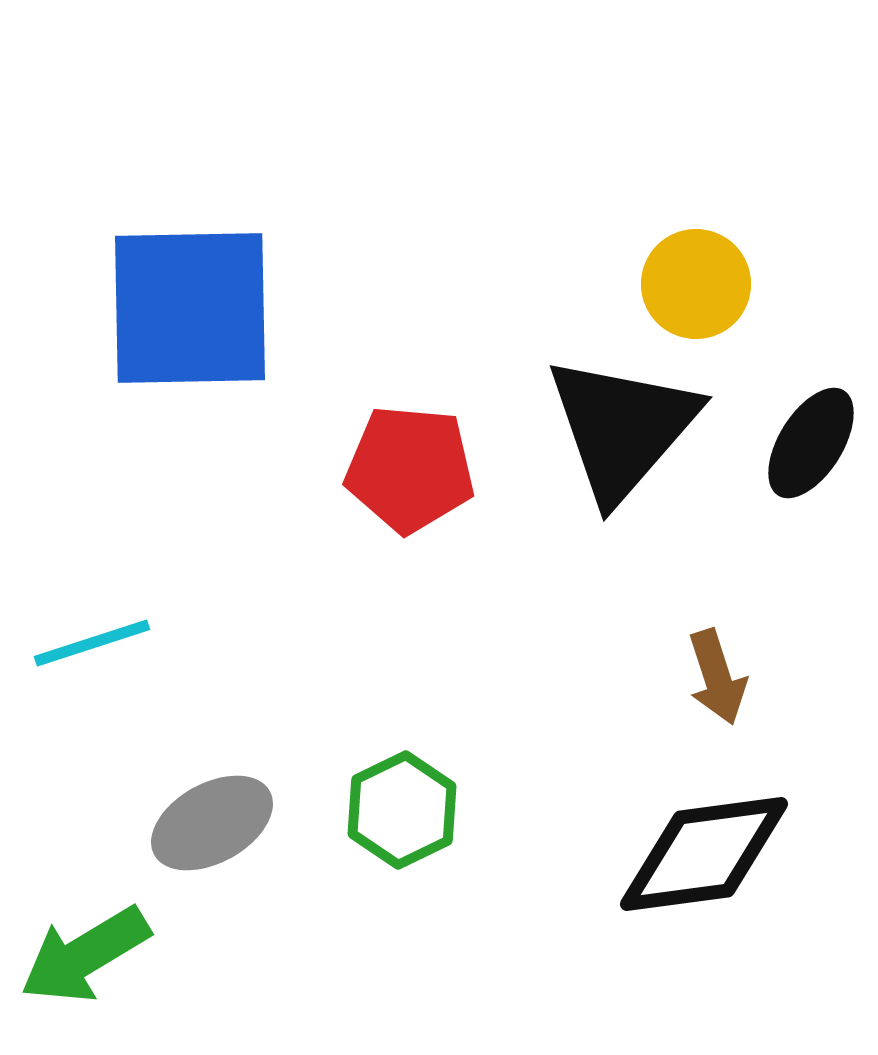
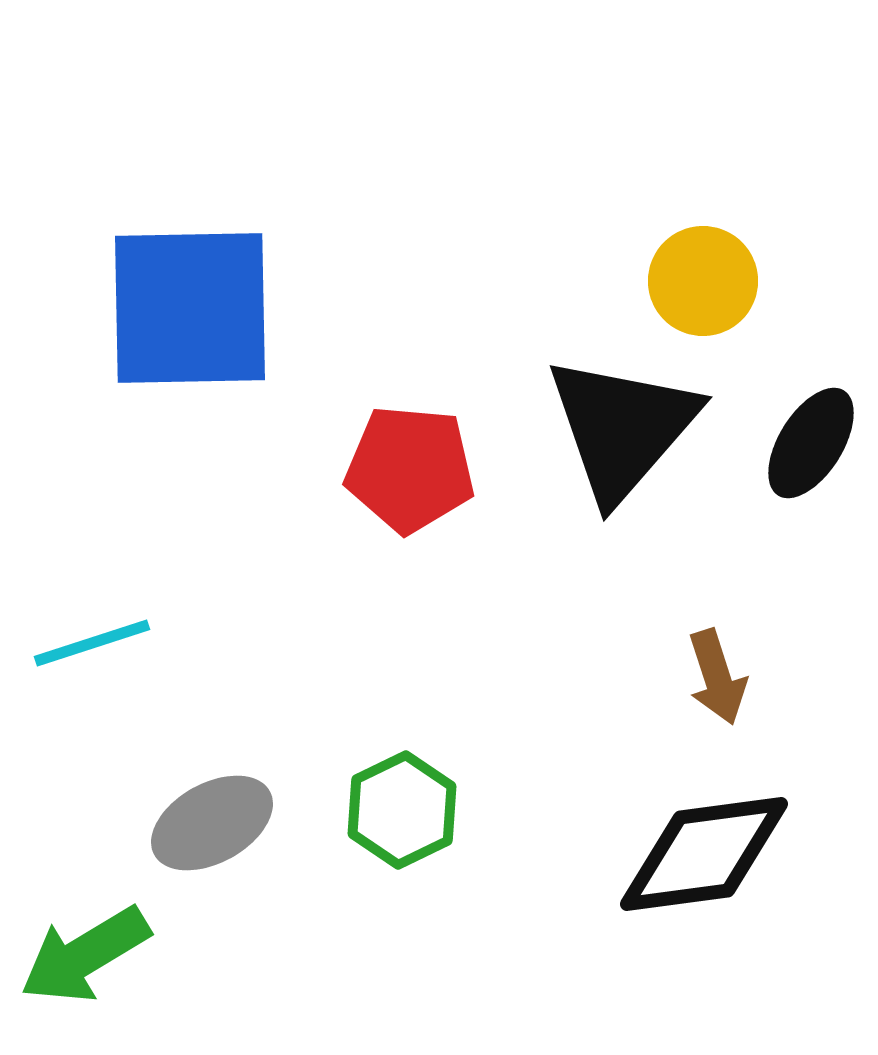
yellow circle: moved 7 px right, 3 px up
